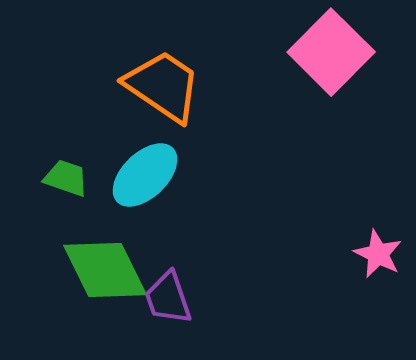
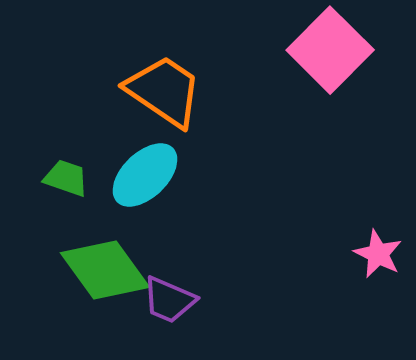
pink square: moved 1 px left, 2 px up
orange trapezoid: moved 1 px right, 5 px down
green diamond: rotated 10 degrees counterclockwise
purple trapezoid: moved 1 px right, 2 px down; rotated 48 degrees counterclockwise
